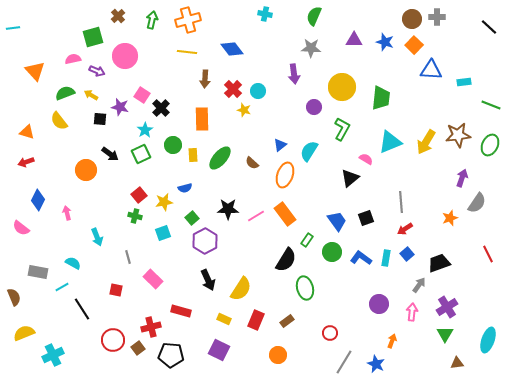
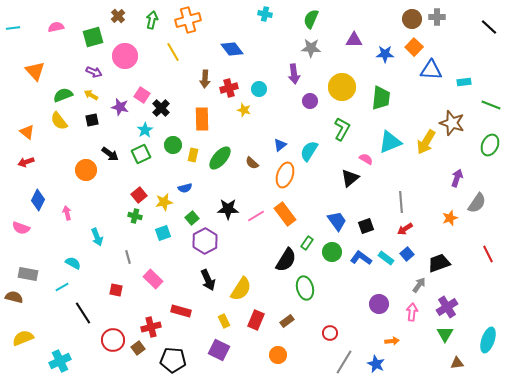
green semicircle at (314, 16): moved 3 px left, 3 px down
blue star at (385, 42): moved 12 px down; rotated 18 degrees counterclockwise
orange square at (414, 45): moved 2 px down
yellow line at (187, 52): moved 14 px left; rotated 54 degrees clockwise
pink semicircle at (73, 59): moved 17 px left, 32 px up
purple arrow at (97, 71): moved 3 px left, 1 px down
red cross at (233, 89): moved 4 px left, 1 px up; rotated 30 degrees clockwise
cyan circle at (258, 91): moved 1 px right, 2 px up
green semicircle at (65, 93): moved 2 px left, 2 px down
purple circle at (314, 107): moved 4 px left, 6 px up
black square at (100, 119): moved 8 px left, 1 px down; rotated 16 degrees counterclockwise
orange triangle at (27, 132): rotated 21 degrees clockwise
brown star at (458, 135): moved 6 px left, 12 px up; rotated 25 degrees clockwise
yellow rectangle at (193, 155): rotated 16 degrees clockwise
purple arrow at (462, 178): moved 5 px left
black square at (366, 218): moved 8 px down
pink semicircle at (21, 228): rotated 18 degrees counterclockwise
green rectangle at (307, 240): moved 3 px down
cyan rectangle at (386, 258): rotated 63 degrees counterclockwise
gray rectangle at (38, 272): moved 10 px left, 2 px down
brown semicircle at (14, 297): rotated 54 degrees counterclockwise
black line at (82, 309): moved 1 px right, 4 px down
yellow rectangle at (224, 319): moved 2 px down; rotated 40 degrees clockwise
yellow semicircle at (24, 333): moved 1 px left, 5 px down
orange arrow at (392, 341): rotated 64 degrees clockwise
cyan cross at (53, 355): moved 7 px right, 6 px down
black pentagon at (171, 355): moved 2 px right, 5 px down
